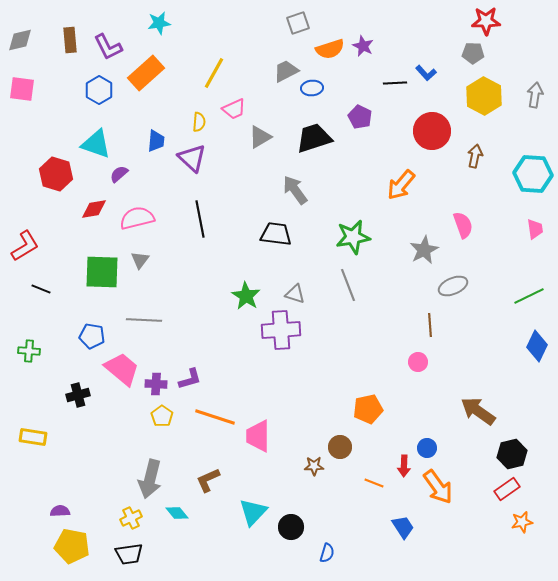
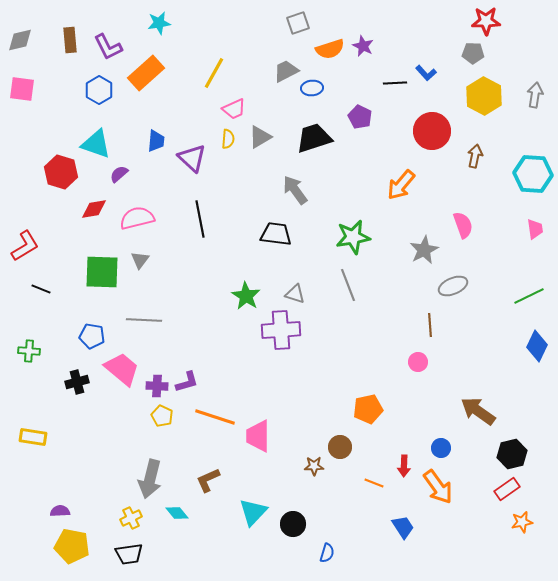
yellow semicircle at (199, 122): moved 29 px right, 17 px down
red hexagon at (56, 174): moved 5 px right, 2 px up
purple L-shape at (190, 379): moved 3 px left, 3 px down
purple cross at (156, 384): moved 1 px right, 2 px down
black cross at (78, 395): moved 1 px left, 13 px up
yellow pentagon at (162, 416): rotated 10 degrees counterclockwise
blue circle at (427, 448): moved 14 px right
black circle at (291, 527): moved 2 px right, 3 px up
